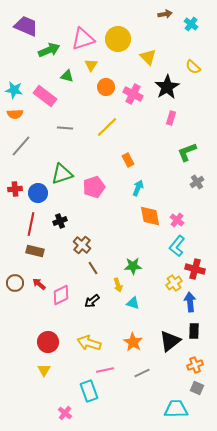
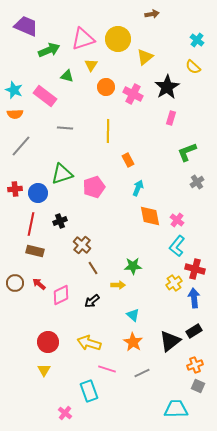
brown arrow at (165, 14): moved 13 px left
cyan cross at (191, 24): moved 6 px right, 16 px down
yellow triangle at (148, 57): moved 3 px left; rotated 36 degrees clockwise
cyan star at (14, 90): rotated 12 degrees clockwise
yellow line at (107, 127): moved 1 px right, 4 px down; rotated 45 degrees counterclockwise
yellow arrow at (118, 285): rotated 72 degrees counterclockwise
blue arrow at (190, 302): moved 4 px right, 4 px up
cyan triangle at (133, 303): moved 12 px down; rotated 24 degrees clockwise
black rectangle at (194, 331): rotated 56 degrees clockwise
pink line at (105, 370): moved 2 px right, 1 px up; rotated 30 degrees clockwise
gray square at (197, 388): moved 1 px right, 2 px up
